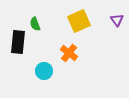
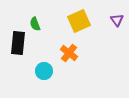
black rectangle: moved 1 px down
